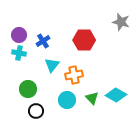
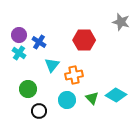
blue cross: moved 4 px left, 1 px down; rotated 24 degrees counterclockwise
cyan cross: rotated 24 degrees clockwise
black circle: moved 3 px right
